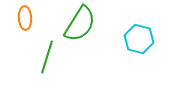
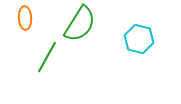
green line: rotated 12 degrees clockwise
